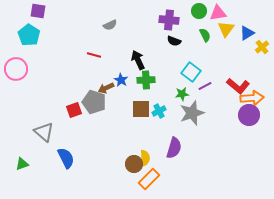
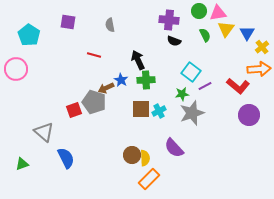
purple square: moved 30 px right, 11 px down
gray semicircle: rotated 104 degrees clockwise
blue triangle: rotated 28 degrees counterclockwise
orange arrow: moved 7 px right, 29 px up
purple semicircle: rotated 120 degrees clockwise
brown circle: moved 2 px left, 9 px up
